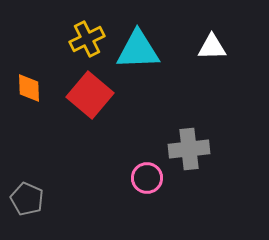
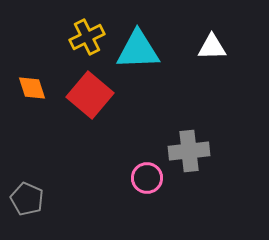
yellow cross: moved 2 px up
orange diamond: moved 3 px right; rotated 16 degrees counterclockwise
gray cross: moved 2 px down
